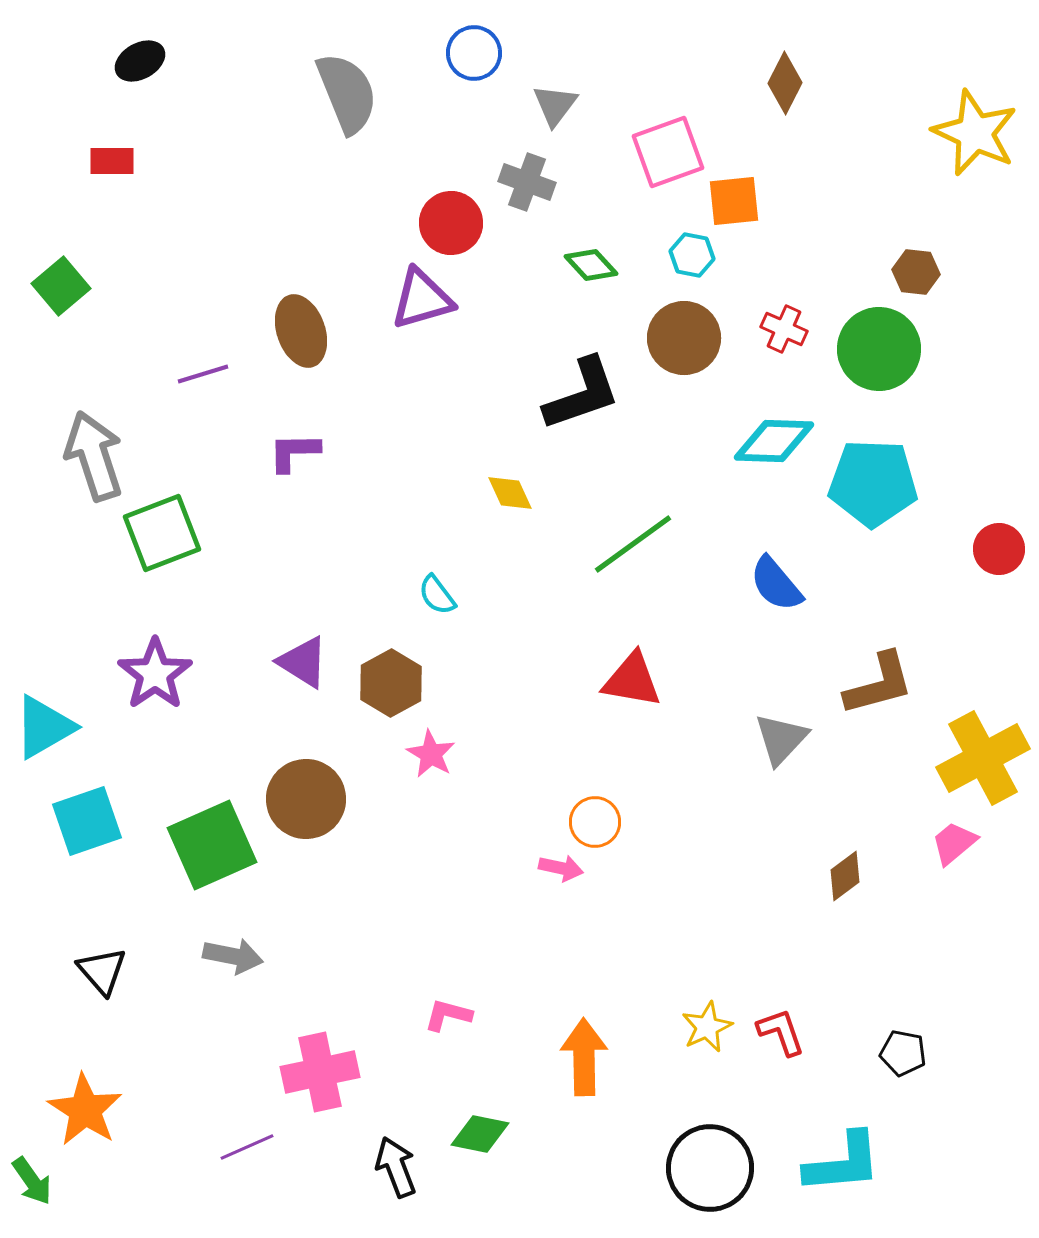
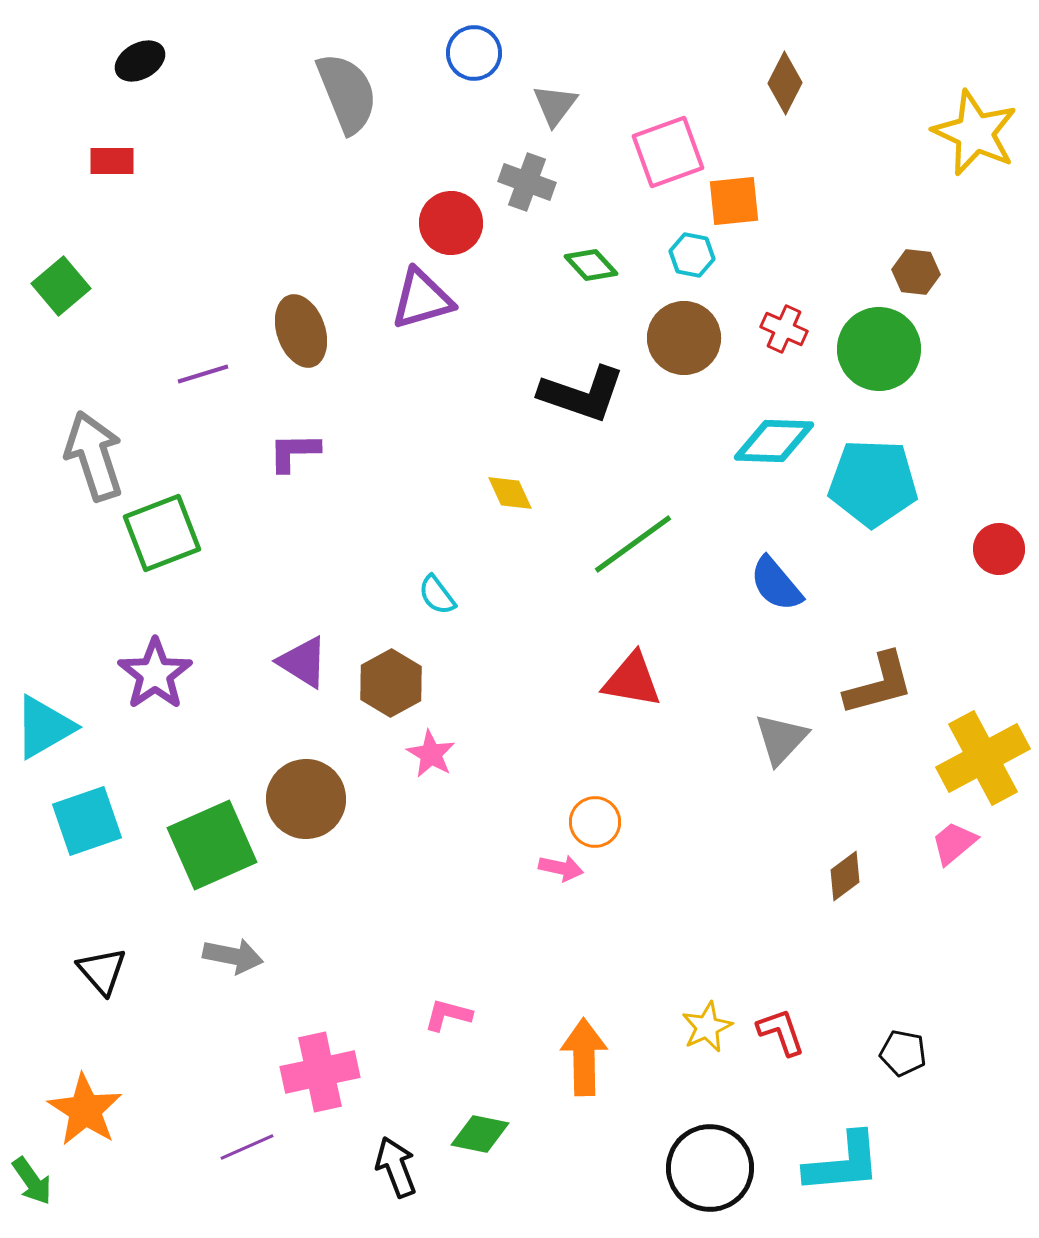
black L-shape at (582, 394): rotated 38 degrees clockwise
